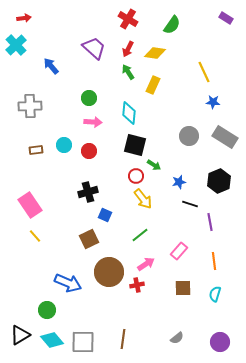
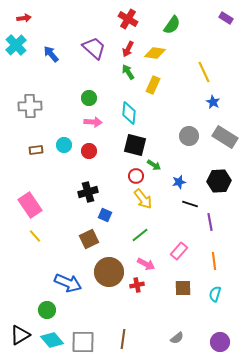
blue arrow at (51, 66): moved 12 px up
blue star at (213, 102): rotated 24 degrees clockwise
black hexagon at (219, 181): rotated 20 degrees clockwise
pink arrow at (146, 264): rotated 60 degrees clockwise
